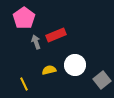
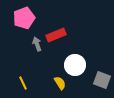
pink pentagon: rotated 15 degrees clockwise
gray arrow: moved 1 px right, 2 px down
yellow semicircle: moved 11 px right, 13 px down; rotated 72 degrees clockwise
gray square: rotated 30 degrees counterclockwise
yellow line: moved 1 px left, 1 px up
